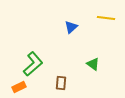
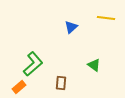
green triangle: moved 1 px right, 1 px down
orange rectangle: rotated 16 degrees counterclockwise
